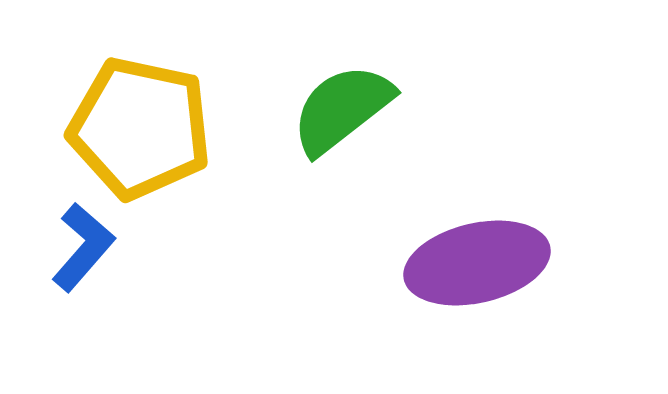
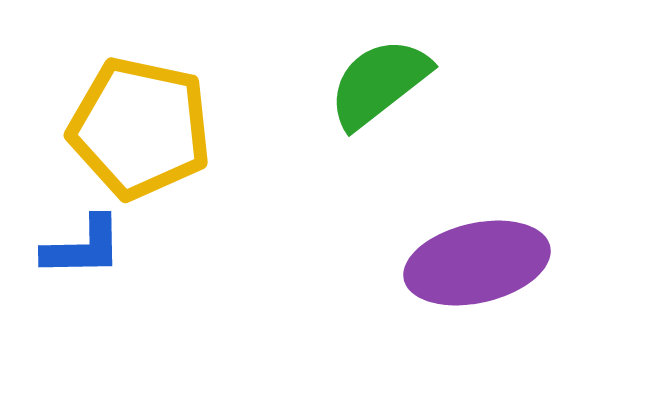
green semicircle: moved 37 px right, 26 px up
blue L-shape: rotated 48 degrees clockwise
